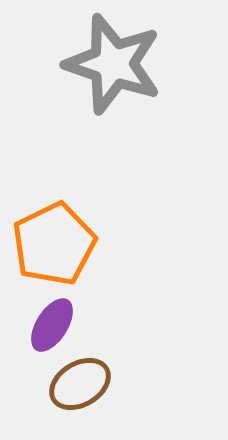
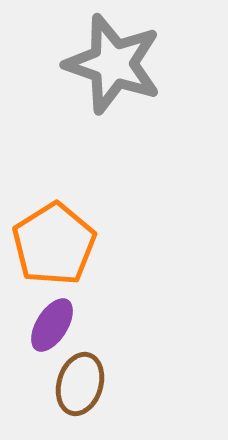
orange pentagon: rotated 6 degrees counterclockwise
brown ellipse: rotated 42 degrees counterclockwise
